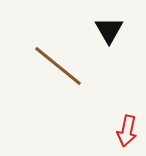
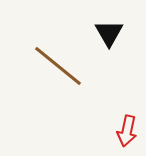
black triangle: moved 3 px down
